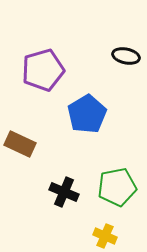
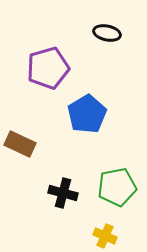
black ellipse: moved 19 px left, 23 px up
purple pentagon: moved 5 px right, 2 px up
black cross: moved 1 px left, 1 px down; rotated 8 degrees counterclockwise
